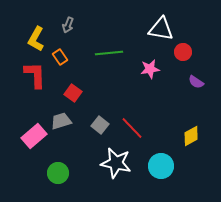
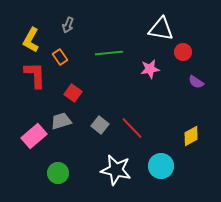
yellow L-shape: moved 5 px left, 1 px down
white star: moved 7 px down
